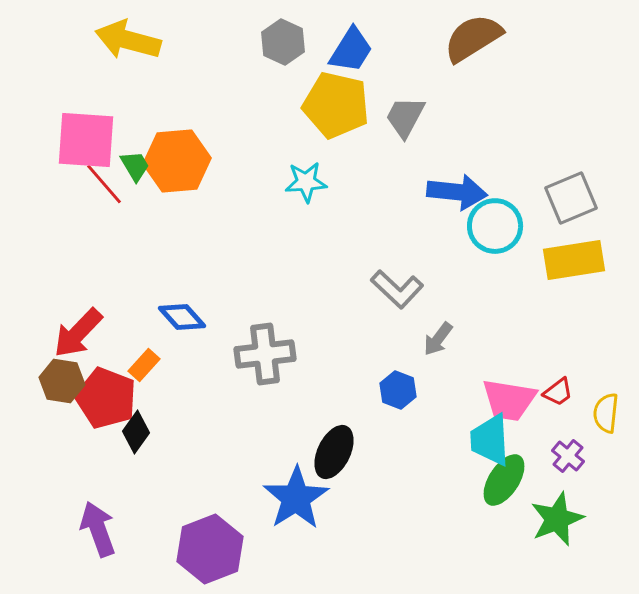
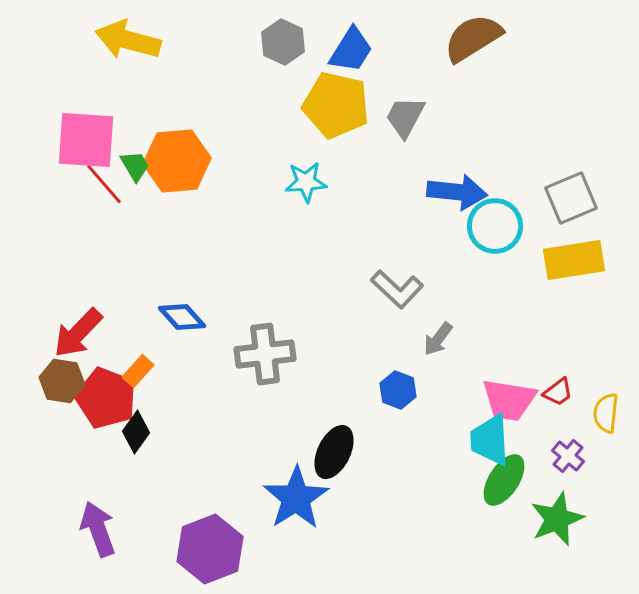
orange rectangle: moved 6 px left, 6 px down
